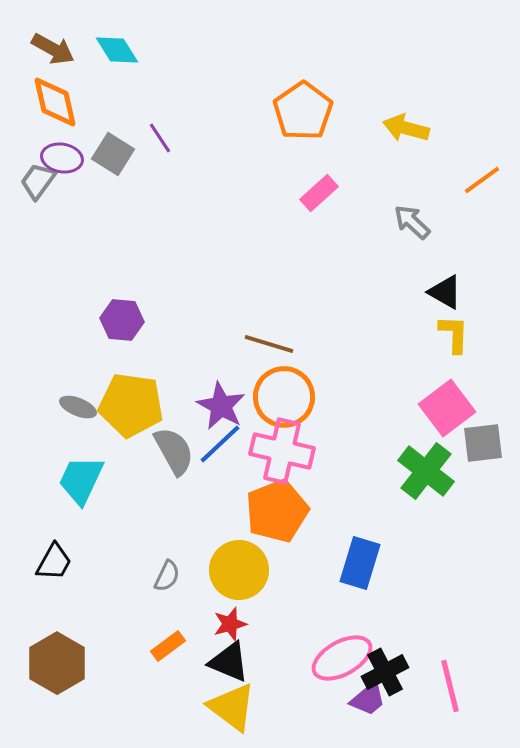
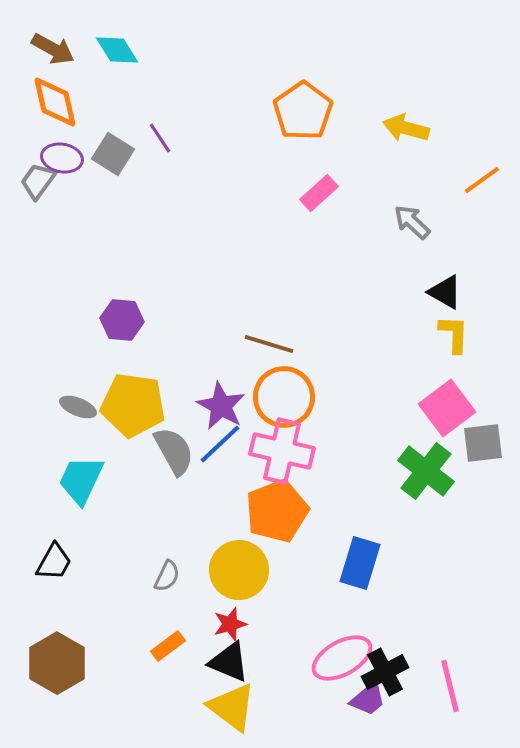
yellow pentagon at (131, 405): moved 2 px right
